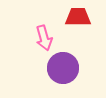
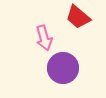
red trapezoid: rotated 140 degrees counterclockwise
